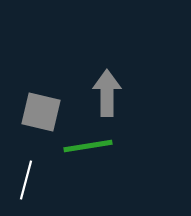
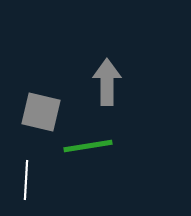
gray arrow: moved 11 px up
white line: rotated 12 degrees counterclockwise
